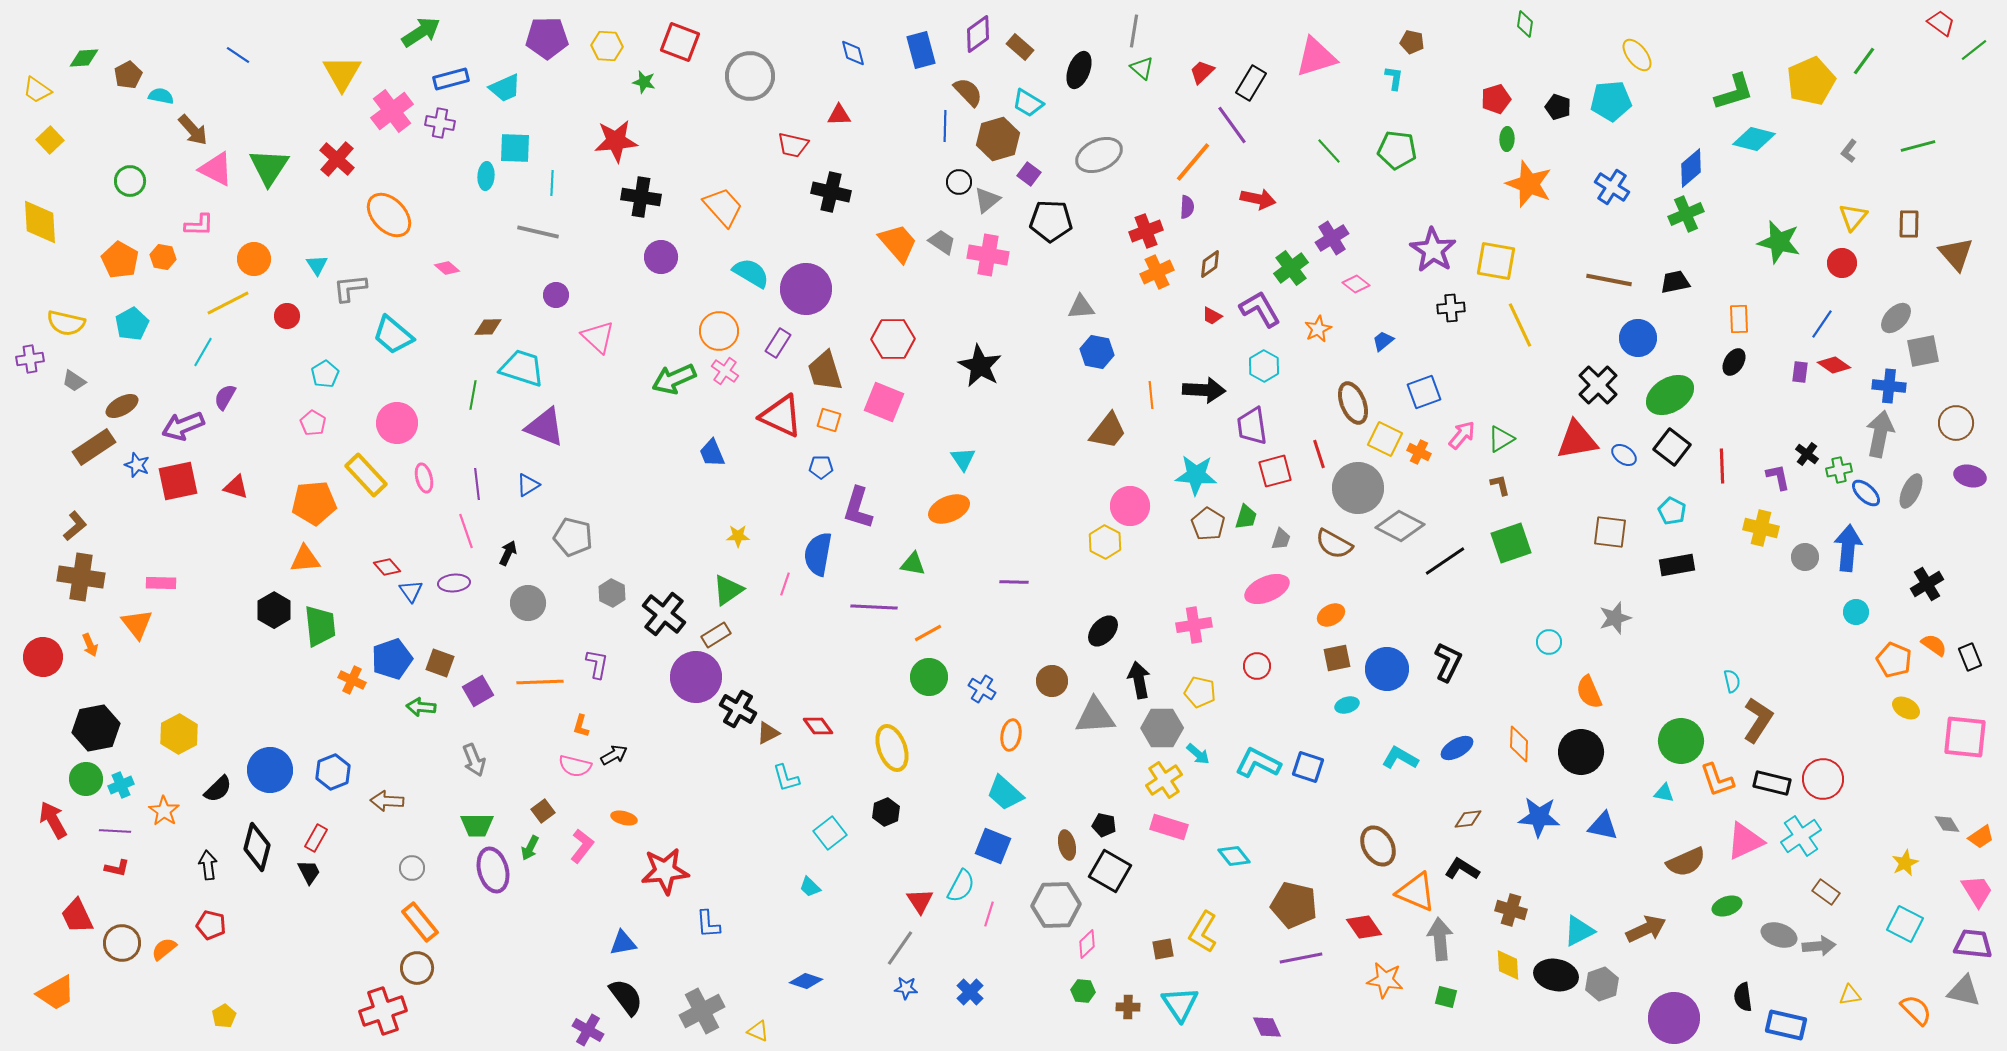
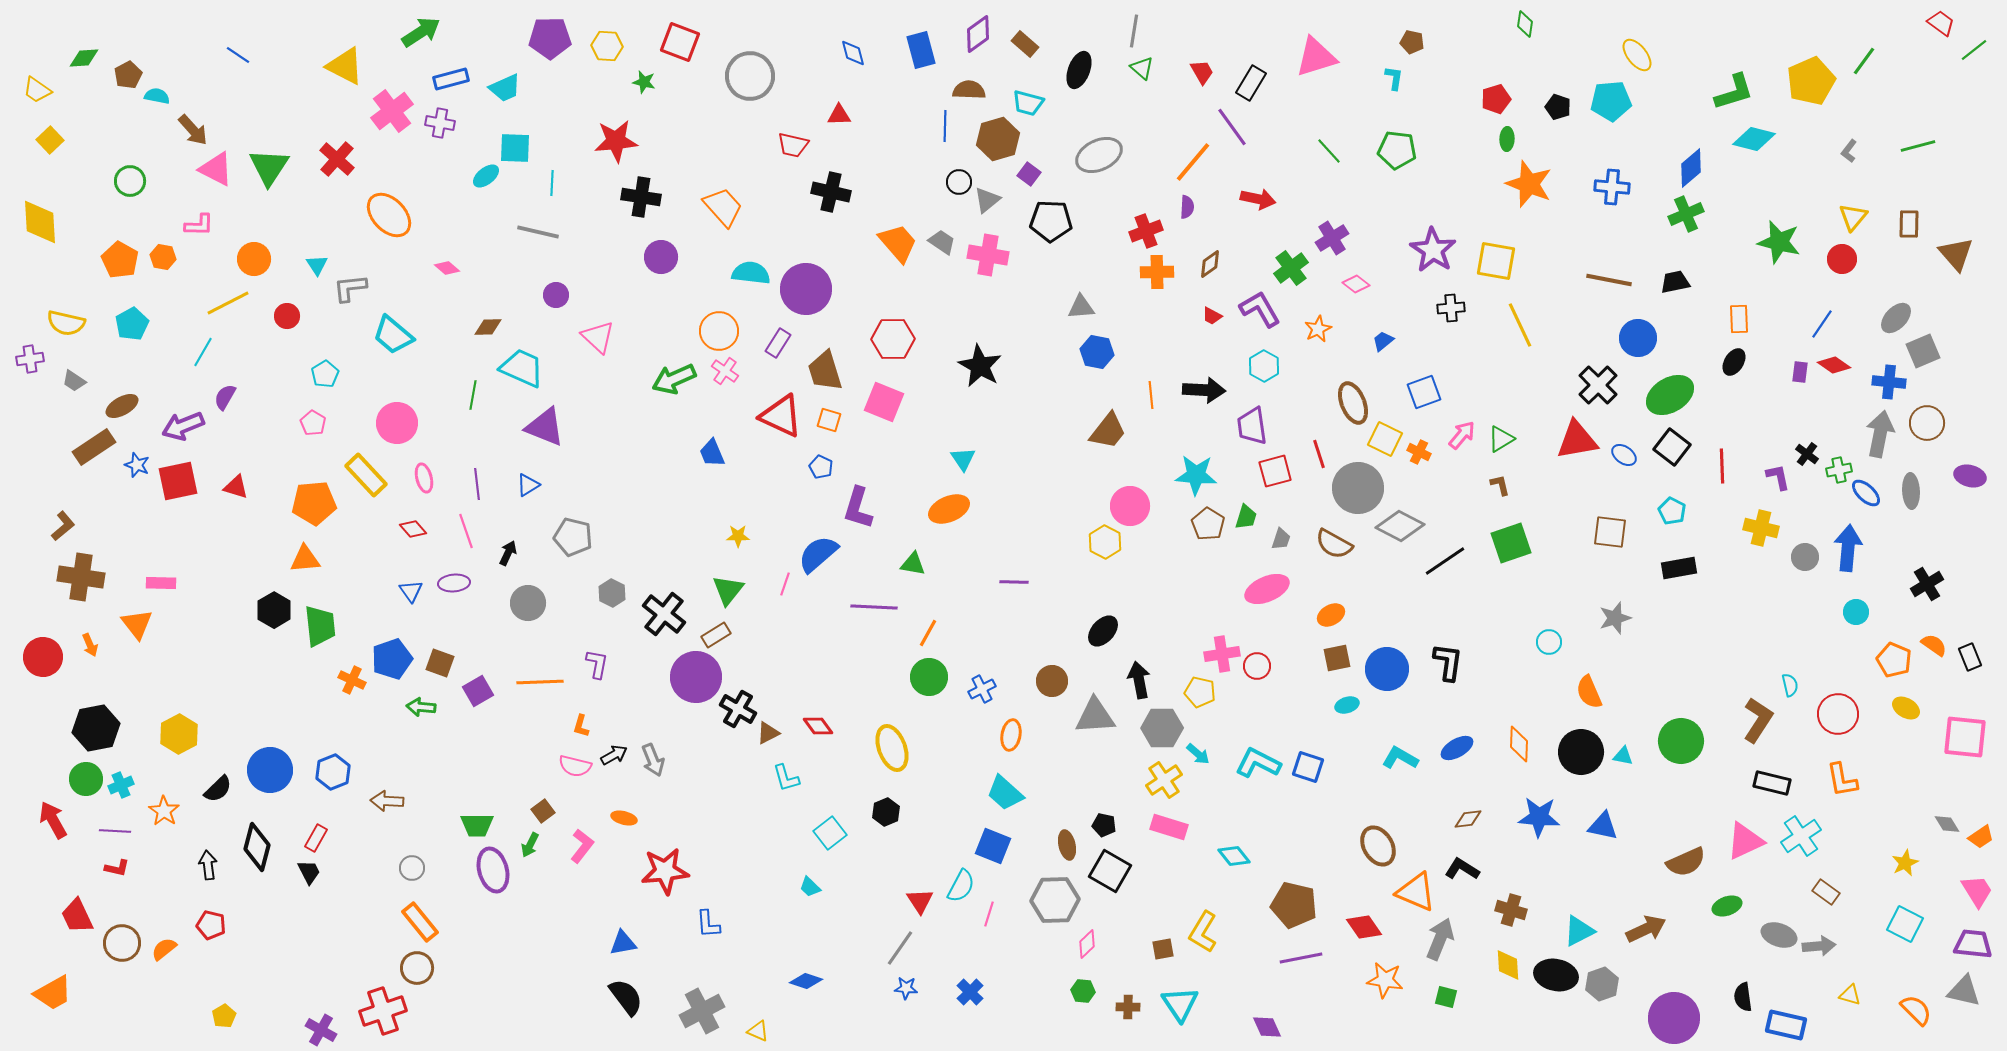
purple pentagon at (547, 38): moved 3 px right
brown rectangle at (1020, 47): moved 5 px right, 3 px up
red trapezoid at (1202, 72): rotated 104 degrees clockwise
yellow triangle at (342, 73): moved 3 px right, 7 px up; rotated 33 degrees counterclockwise
brown semicircle at (968, 92): moved 1 px right, 2 px up; rotated 44 degrees counterclockwise
cyan semicircle at (161, 96): moved 4 px left
cyan trapezoid at (1028, 103): rotated 16 degrees counterclockwise
purple line at (1232, 125): moved 2 px down
cyan ellipse at (486, 176): rotated 48 degrees clockwise
blue cross at (1612, 187): rotated 28 degrees counterclockwise
red circle at (1842, 263): moved 4 px up
orange cross at (1157, 272): rotated 24 degrees clockwise
cyan semicircle at (751, 273): rotated 24 degrees counterclockwise
gray square at (1923, 351): rotated 12 degrees counterclockwise
cyan trapezoid at (522, 368): rotated 6 degrees clockwise
blue cross at (1889, 386): moved 4 px up
brown circle at (1956, 423): moved 29 px left
blue pentagon at (821, 467): rotated 25 degrees clockwise
gray ellipse at (1911, 491): rotated 28 degrees counterclockwise
brown L-shape at (75, 526): moved 12 px left
blue semicircle at (818, 554): rotated 39 degrees clockwise
black rectangle at (1677, 565): moved 2 px right, 3 px down
red diamond at (387, 567): moved 26 px right, 38 px up
green triangle at (728, 590): rotated 16 degrees counterclockwise
pink cross at (1194, 625): moved 28 px right, 29 px down
orange line at (928, 633): rotated 32 degrees counterclockwise
black L-shape at (1448, 662): rotated 18 degrees counterclockwise
cyan semicircle at (1732, 681): moved 58 px right, 4 px down
blue cross at (982, 689): rotated 32 degrees clockwise
gray arrow at (474, 760): moved 179 px right
red circle at (1823, 779): moved 15 px right, 65 px up
orange L-shape at (1717, 780): moved 125 px right; rotated 9 degrees clockwise
cyan triangle at (1664, 793): moved 41 px left, 37 px up
green arrow at (530, 848): moved 3 px up
gray hexagon at (1056, 905): moved 1 px left, 5 px up
gray arrow at (1440, 939): rotated 27 degrees clockwise
orange trapezoid at (56, 993): moved 3 px left
yellow triangle at (1850, 995): rotated 25 degrees clockwise
purple cross at (588, 1030): moved 267 px left
